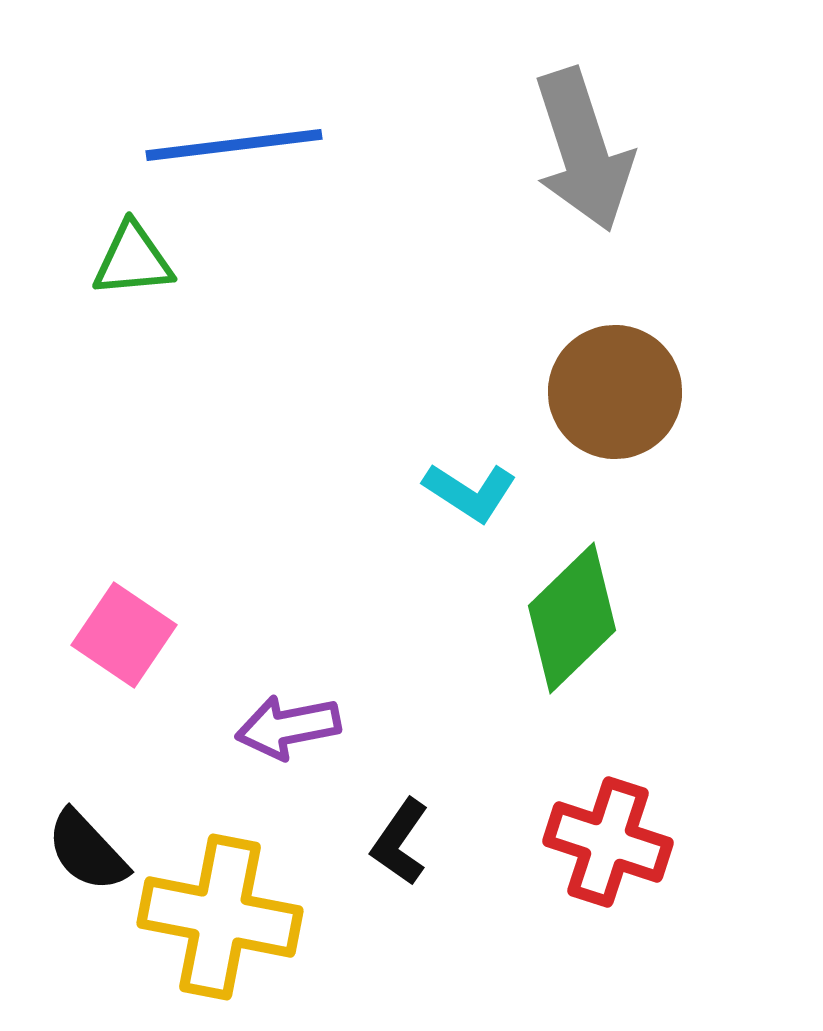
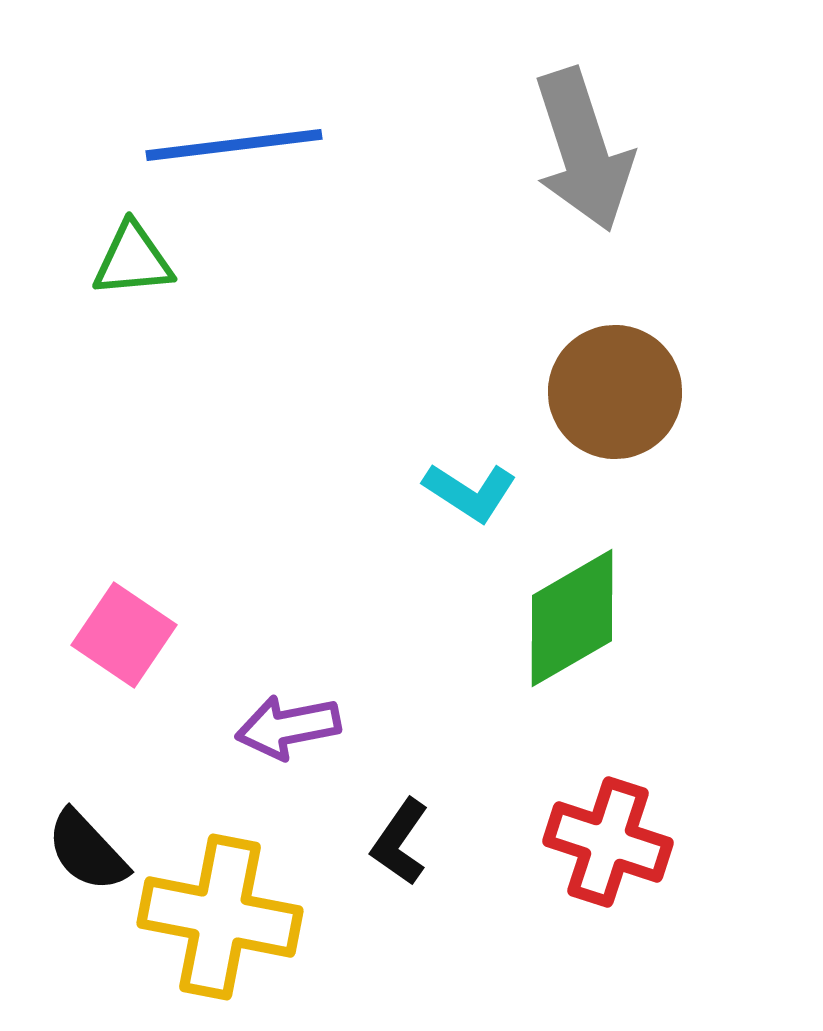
green diamond: rotated 14 degrees clockwise
